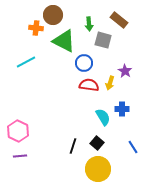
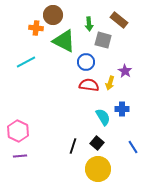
blue circle: moved 2 px right, 1 px up
